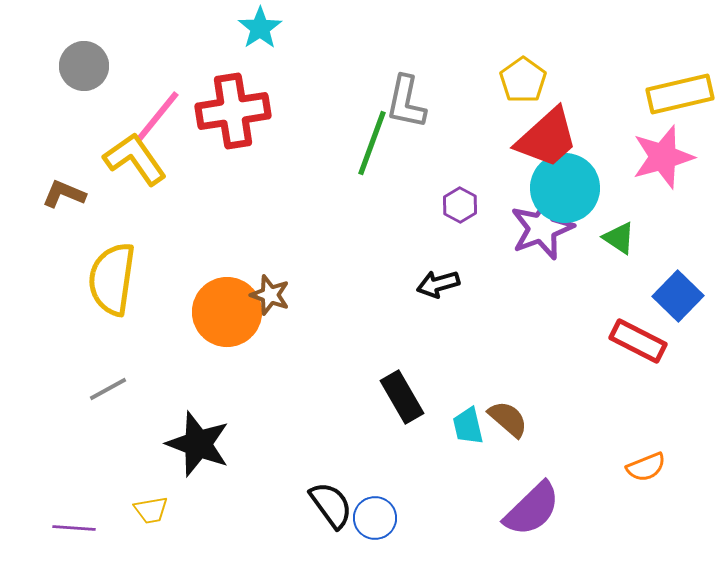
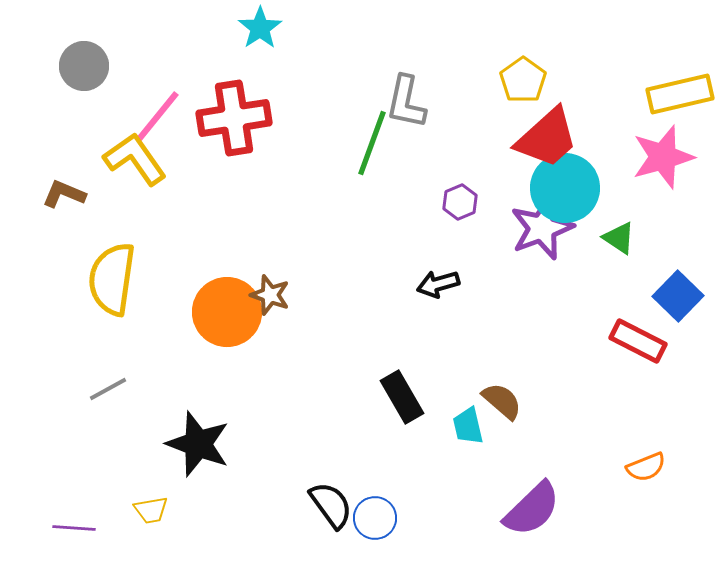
red cross: moved 1 px right, 7 px down
purple hexagon: moved 3 px up; rotated 8 degrees clockwise
brown semicircle: moved 6 px left, 18 px up
